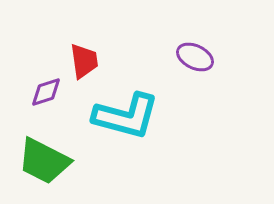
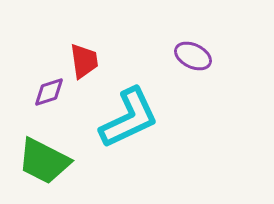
purple ellipse: moved 2 px left, 1 px up
purple diamond: moved 3 px right
cyan L-shape: moved 3 px right, 2 px down; rotated 40 degrees counterclockwise
